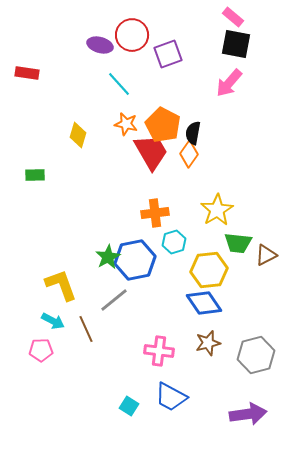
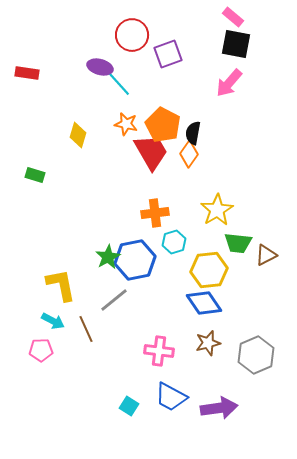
purple ellipse: moved 22 px down
green rectangle: rotated 18 degrees clockwise
yellow L-shape: rotated 9 degrees clockwise
gray hexagon: rotated 9 degrees counterclockwise
purple arrow: moved 29 px left, 6 px up
